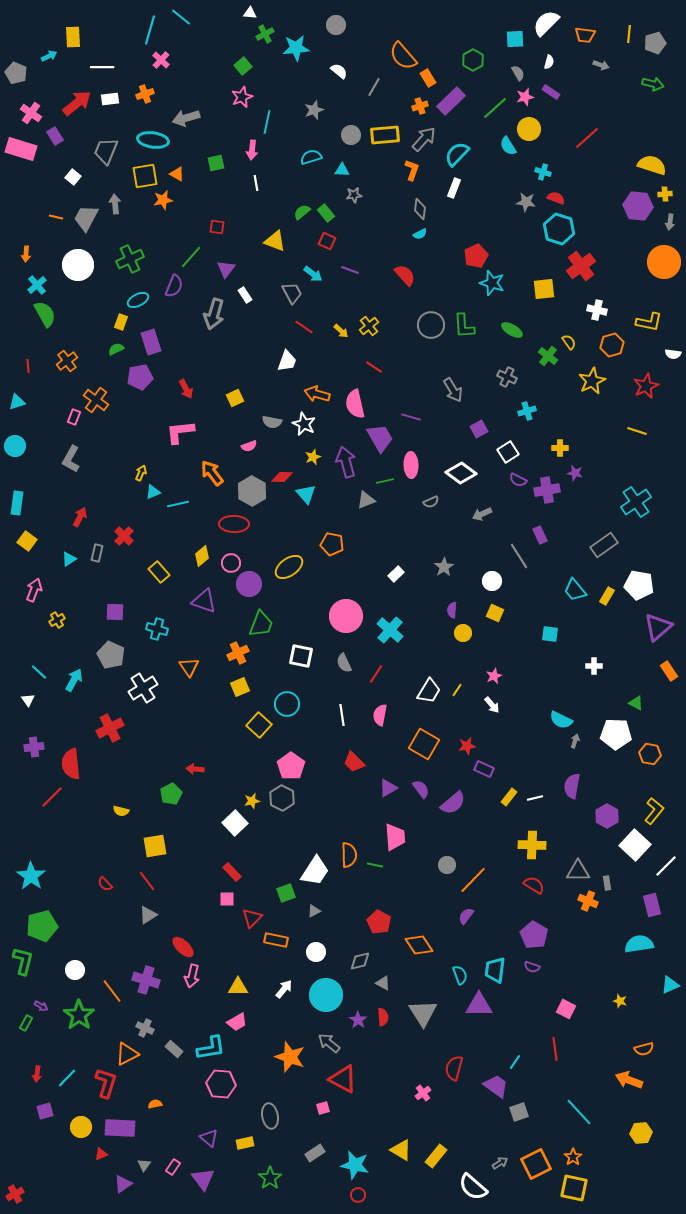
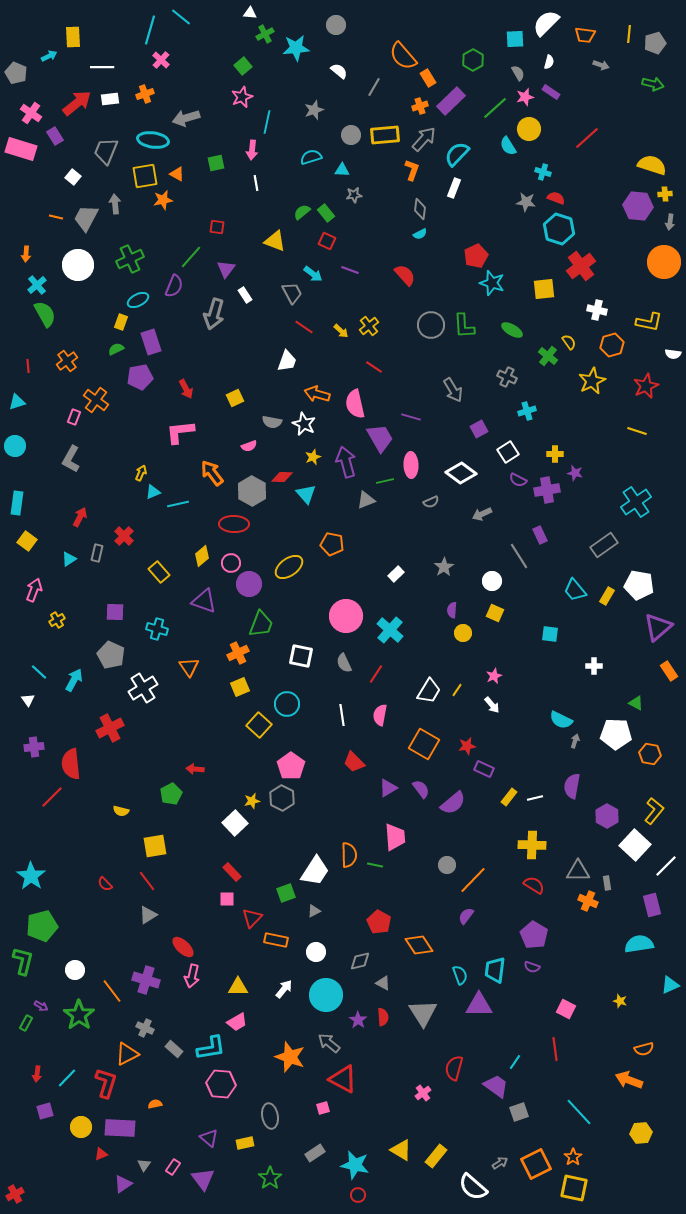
yellow cross at (560, 448): moved 5 px left, 6 px down
